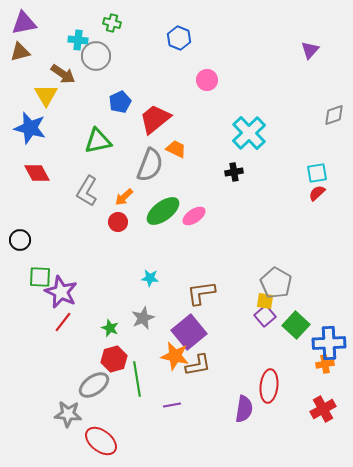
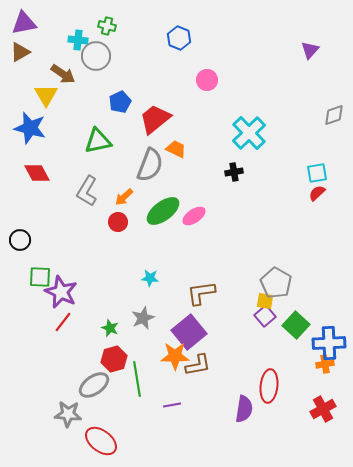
green cross at (112, 23): moved 5 px left, 3 px down
brown triangle at (20, 52): rotated 15 degrees counterclockwise
orange star at (175, 356): rotated 12 degrees counterclockwise
